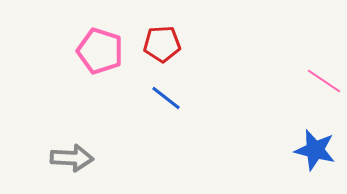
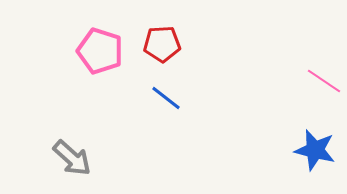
gray arrow: rotated 39 degrees clockwise
